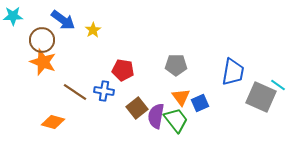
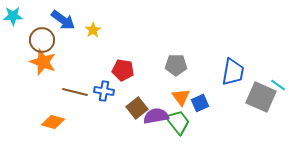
brown line: rotated 20 degrees counterclockwise
purple semicircle: rotated 70 degrees clockwise
green trapezoid: moved 2 px right, 2 px down
